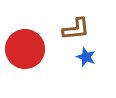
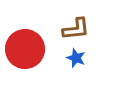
blue star: moved 10 px left, 1 px down
